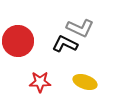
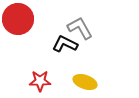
gray L-shape: rotated 144 degrees counterclockwise
red circle: moved 22 px up
red star: moved 1 px up
